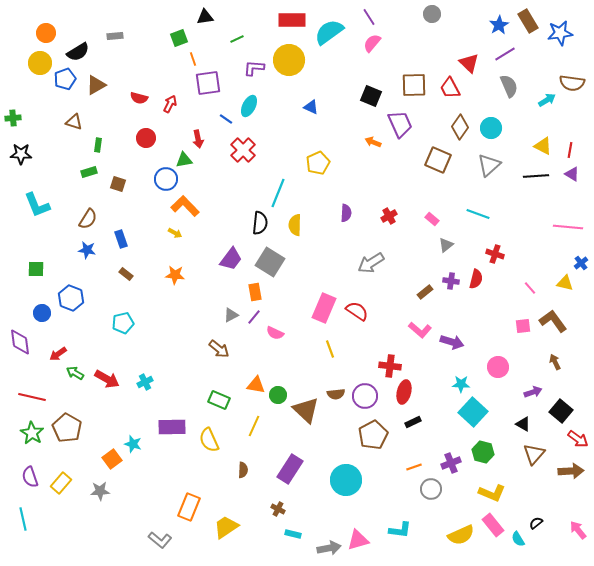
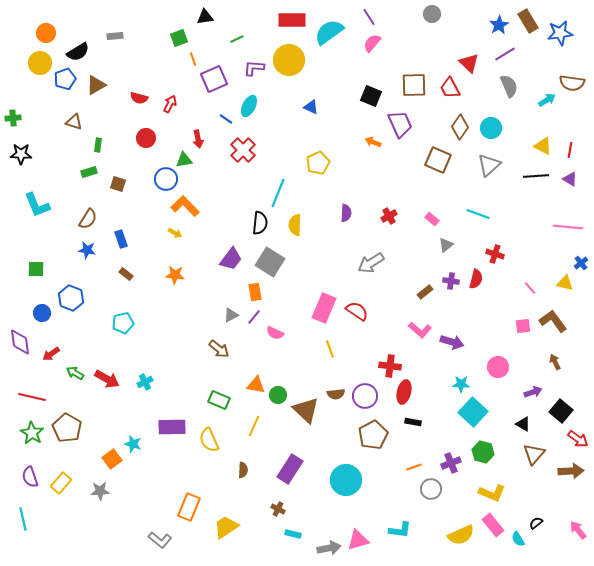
purple square at (208, 83): moved 6 px right, 4 px up; rotated 16 degrees counterclockwise
purple triangle at (572, 174): moved 2 px left, 5 px down
red arrow at (58, 354): moved 7 px left
black rectangle at (413, 422): rotated 35 degrees clockwise
